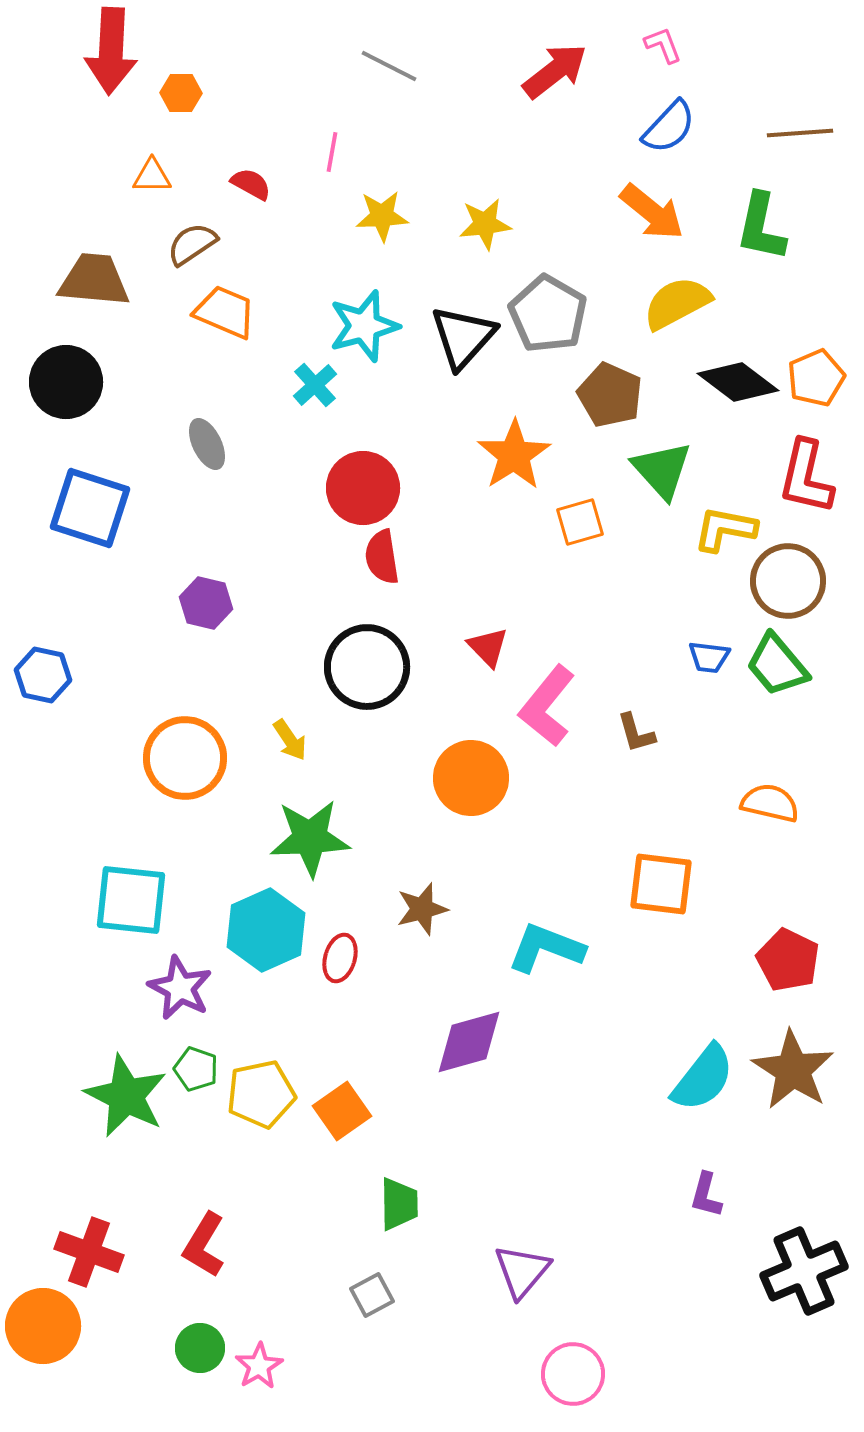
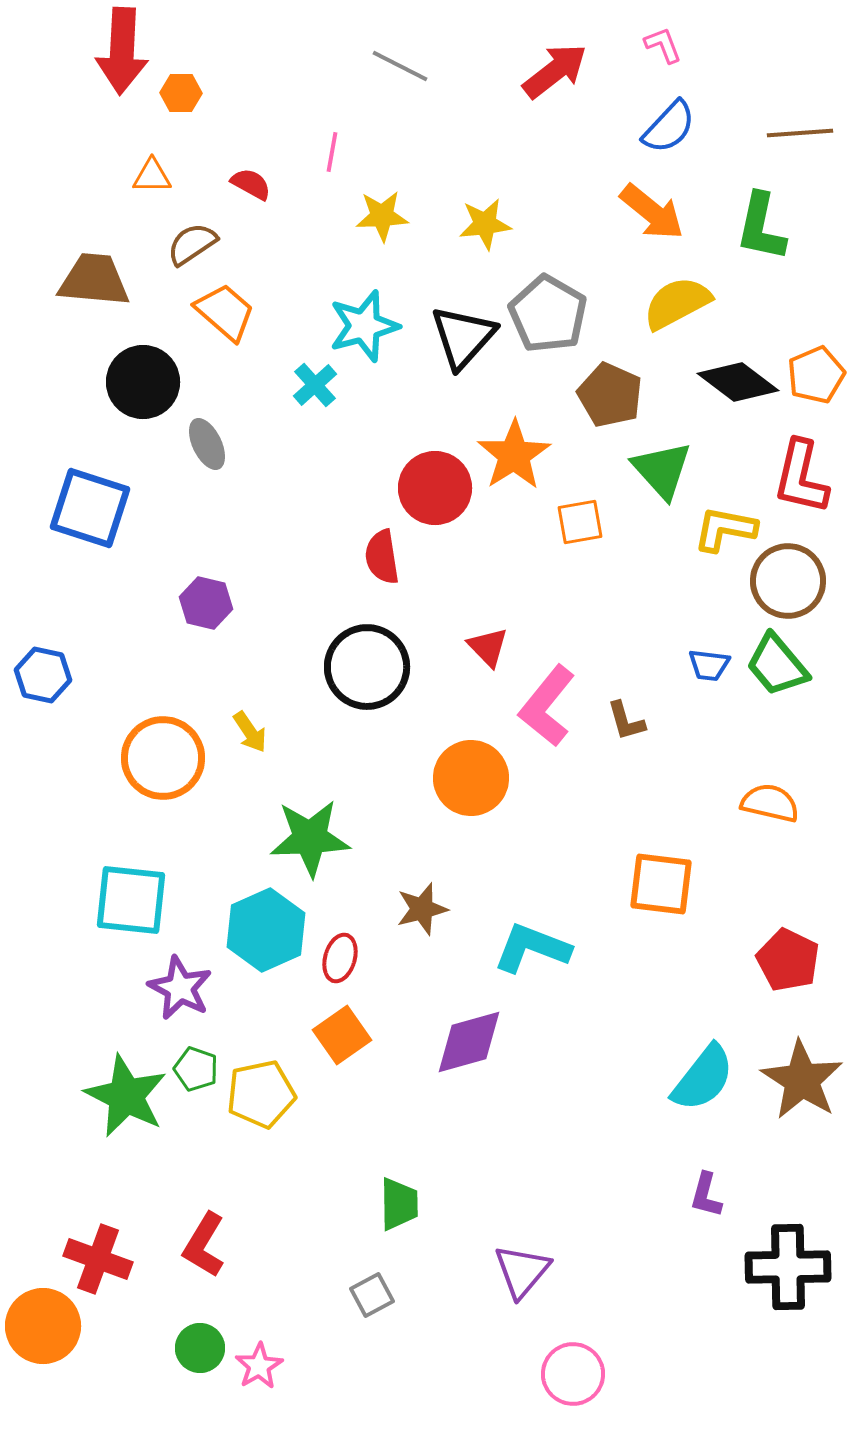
red arrow at (111, 51): moved 11 px right
gray line at (389, 66): moved 11 px right
orange trapezoid at (225, 312): rotated 18 degrees clockwise
orange pentagon at (816, 378): moved 3 px up
black circle at (66, 382): moved 77 px right
red L-shape at (806, 477): moved 5 px left
red circle at (363, 488): moved 72 px right
orange square at (580, 522): rotated 6 degrees clockwise
blue trapezoid at (709, 657): moved 8 px down
brown L-shape at (636, 733): moved 10 px left, 12 px up
yellow arrow at (290, 740): moved 40 px left, 8 px up
orange circle at (185, 758): moved 22 px left
cyan L-shape at (546, 948): moved 14 px left
brown star at (793, 1070): moved 9 px right, 10 px down
orange square at (342, 1111): moved 76 px up
red cross at (89, 1252): moved 9 px right, 7 px down
black cross at (804, 1271): moved 16 px left, 4 px up; rotated 22 degrees clockwise
